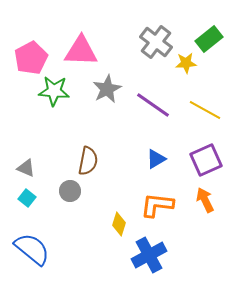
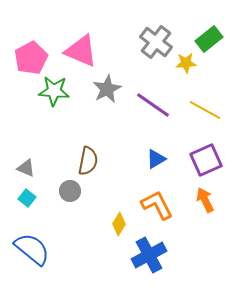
pink triangle: rotated 21 degrees clockwise
orange L-shape: rotated 56 degrees clockwise
yellow diamond: rotated 15 degrees clockwise
